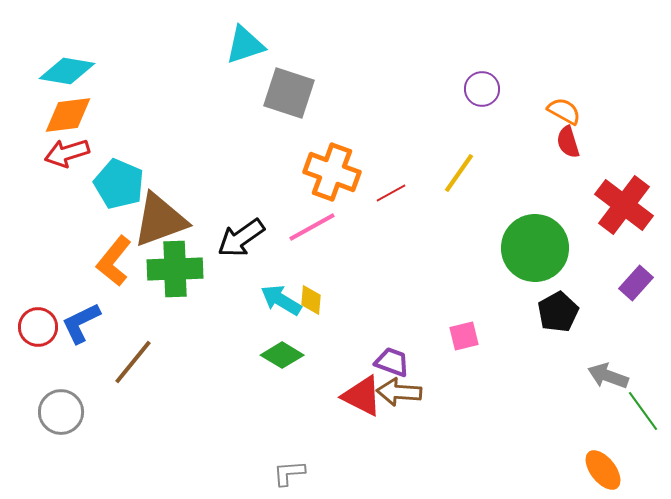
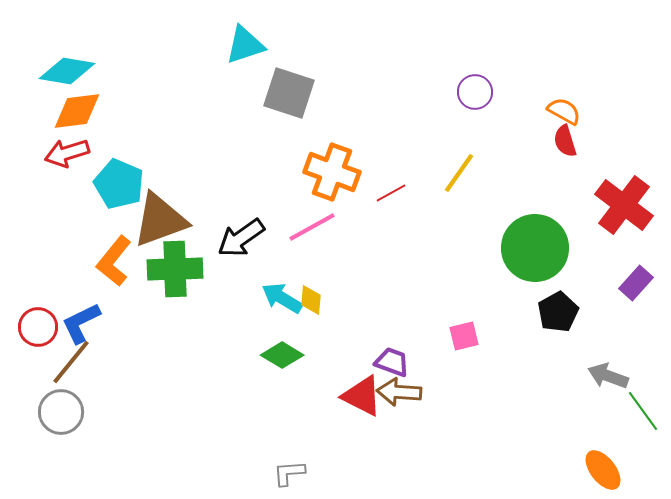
purple circle: moved 7 px left, 3 px down
orange diamond: moved 9 px right, 4 px up
red semicircle: moved 3 px left, 1 px up
cyan arrow: moved 1 px right, 2 px up
brown line: moved 62 px left
